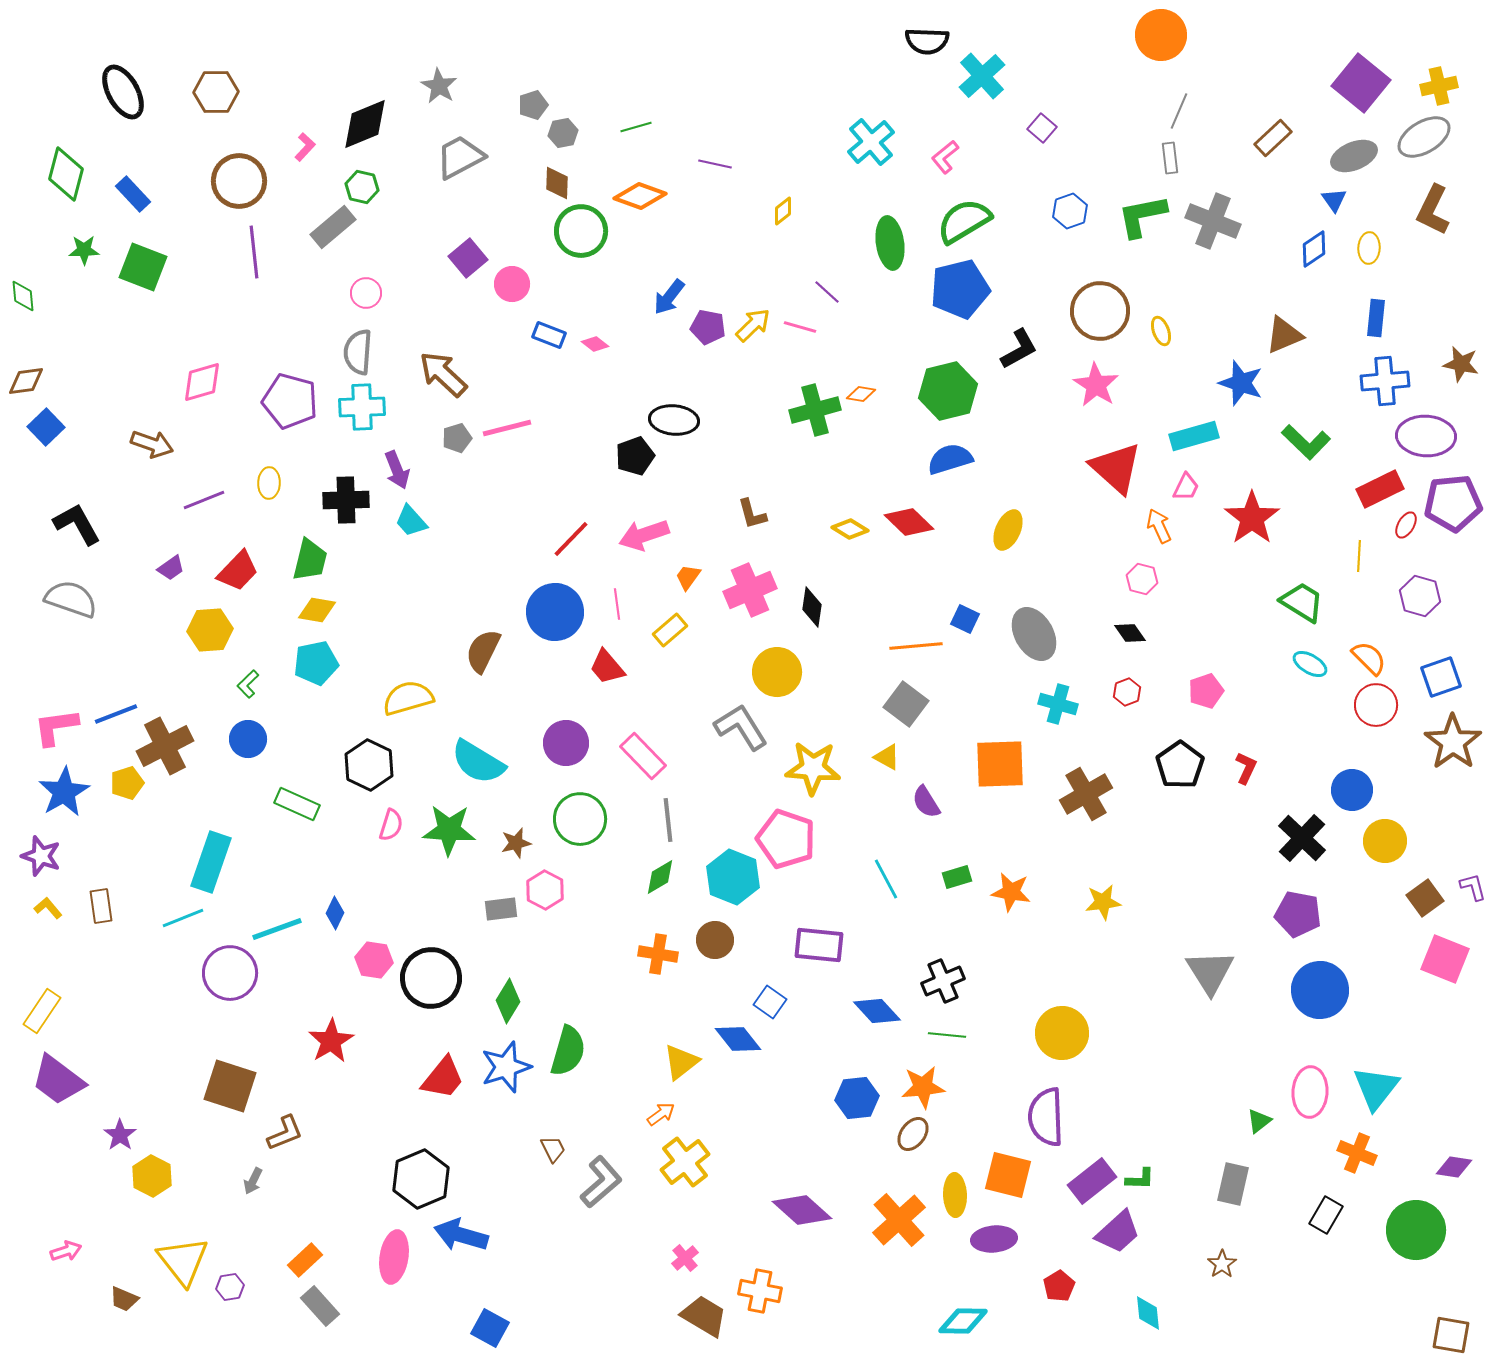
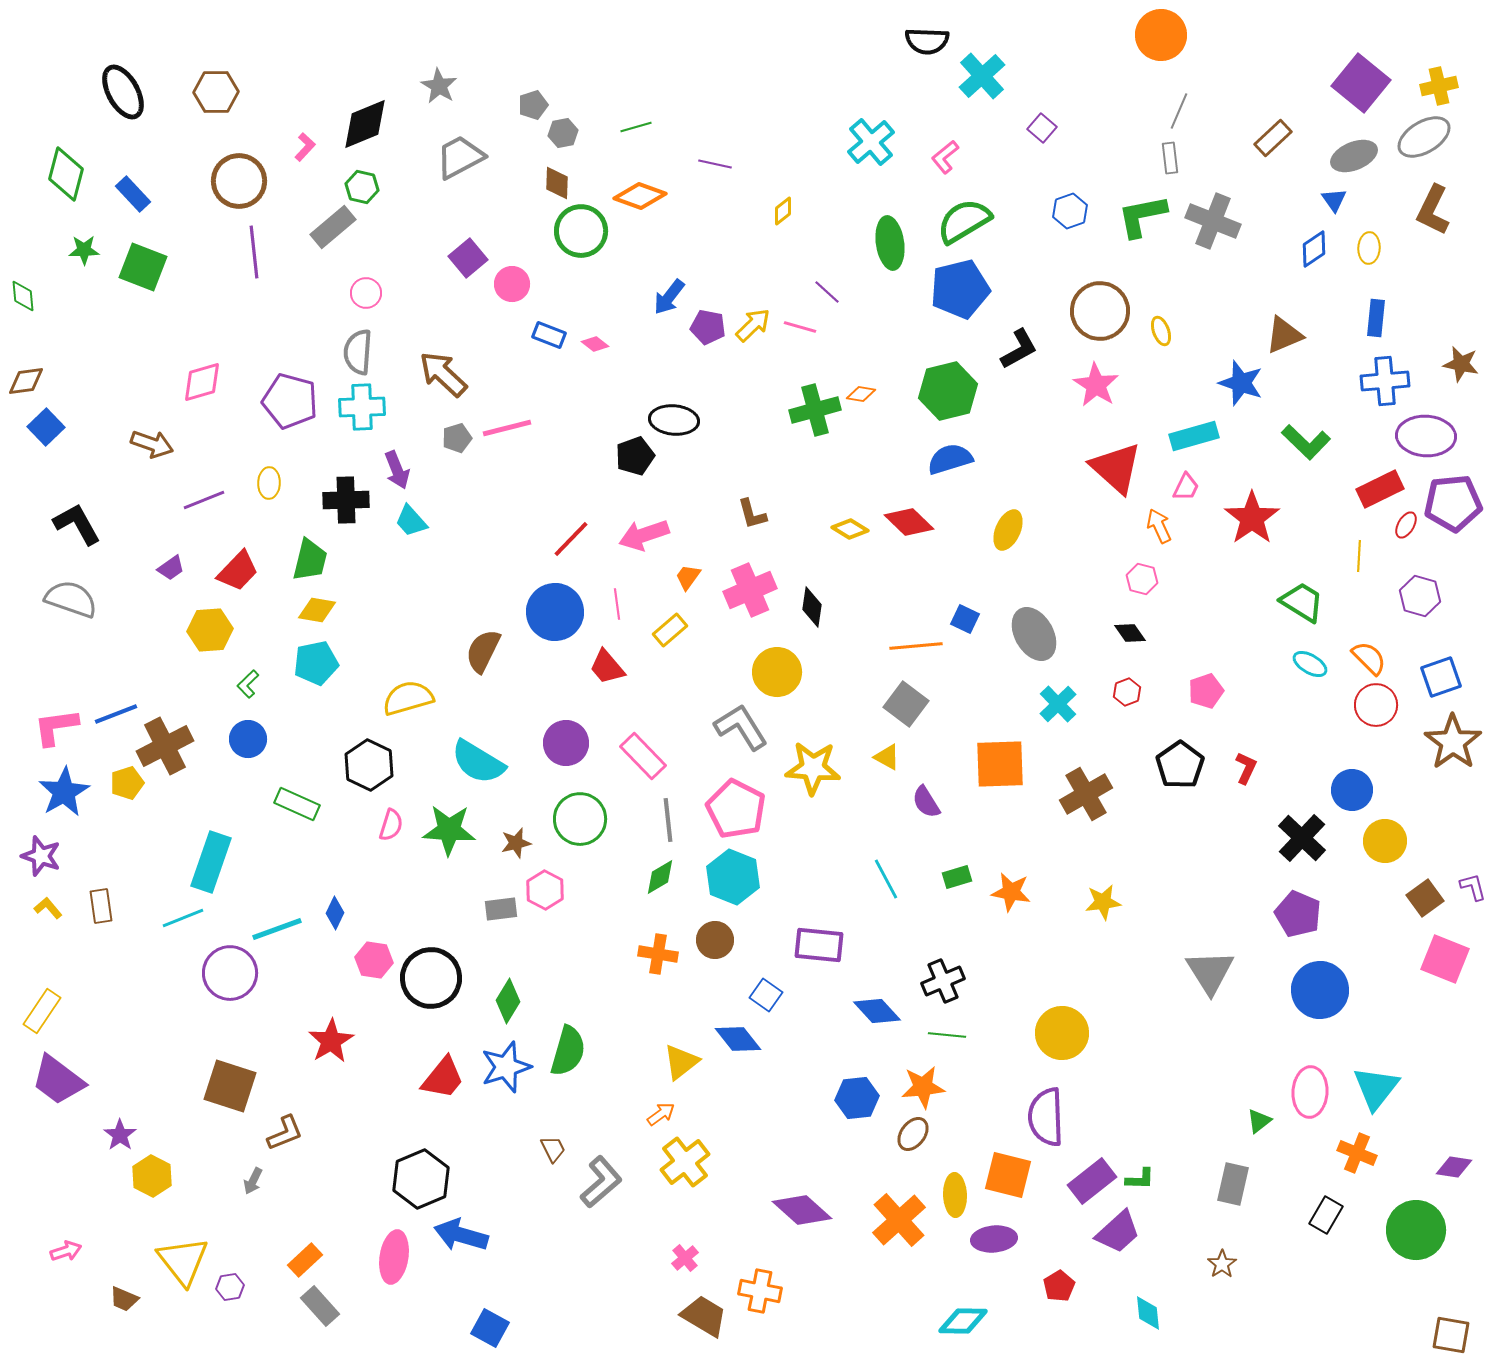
cyan cross at (1058, 704): rotated 30 degrees clockwise
pink pentagon at (786, 839): moved 50 px left, 30 px up; rotated 8 degrees clockwise
purple pentagon at (1298, 914): rotated 12 degrees clockwise
blue square at (770, 1002): moved 4 px left, 7 px up
